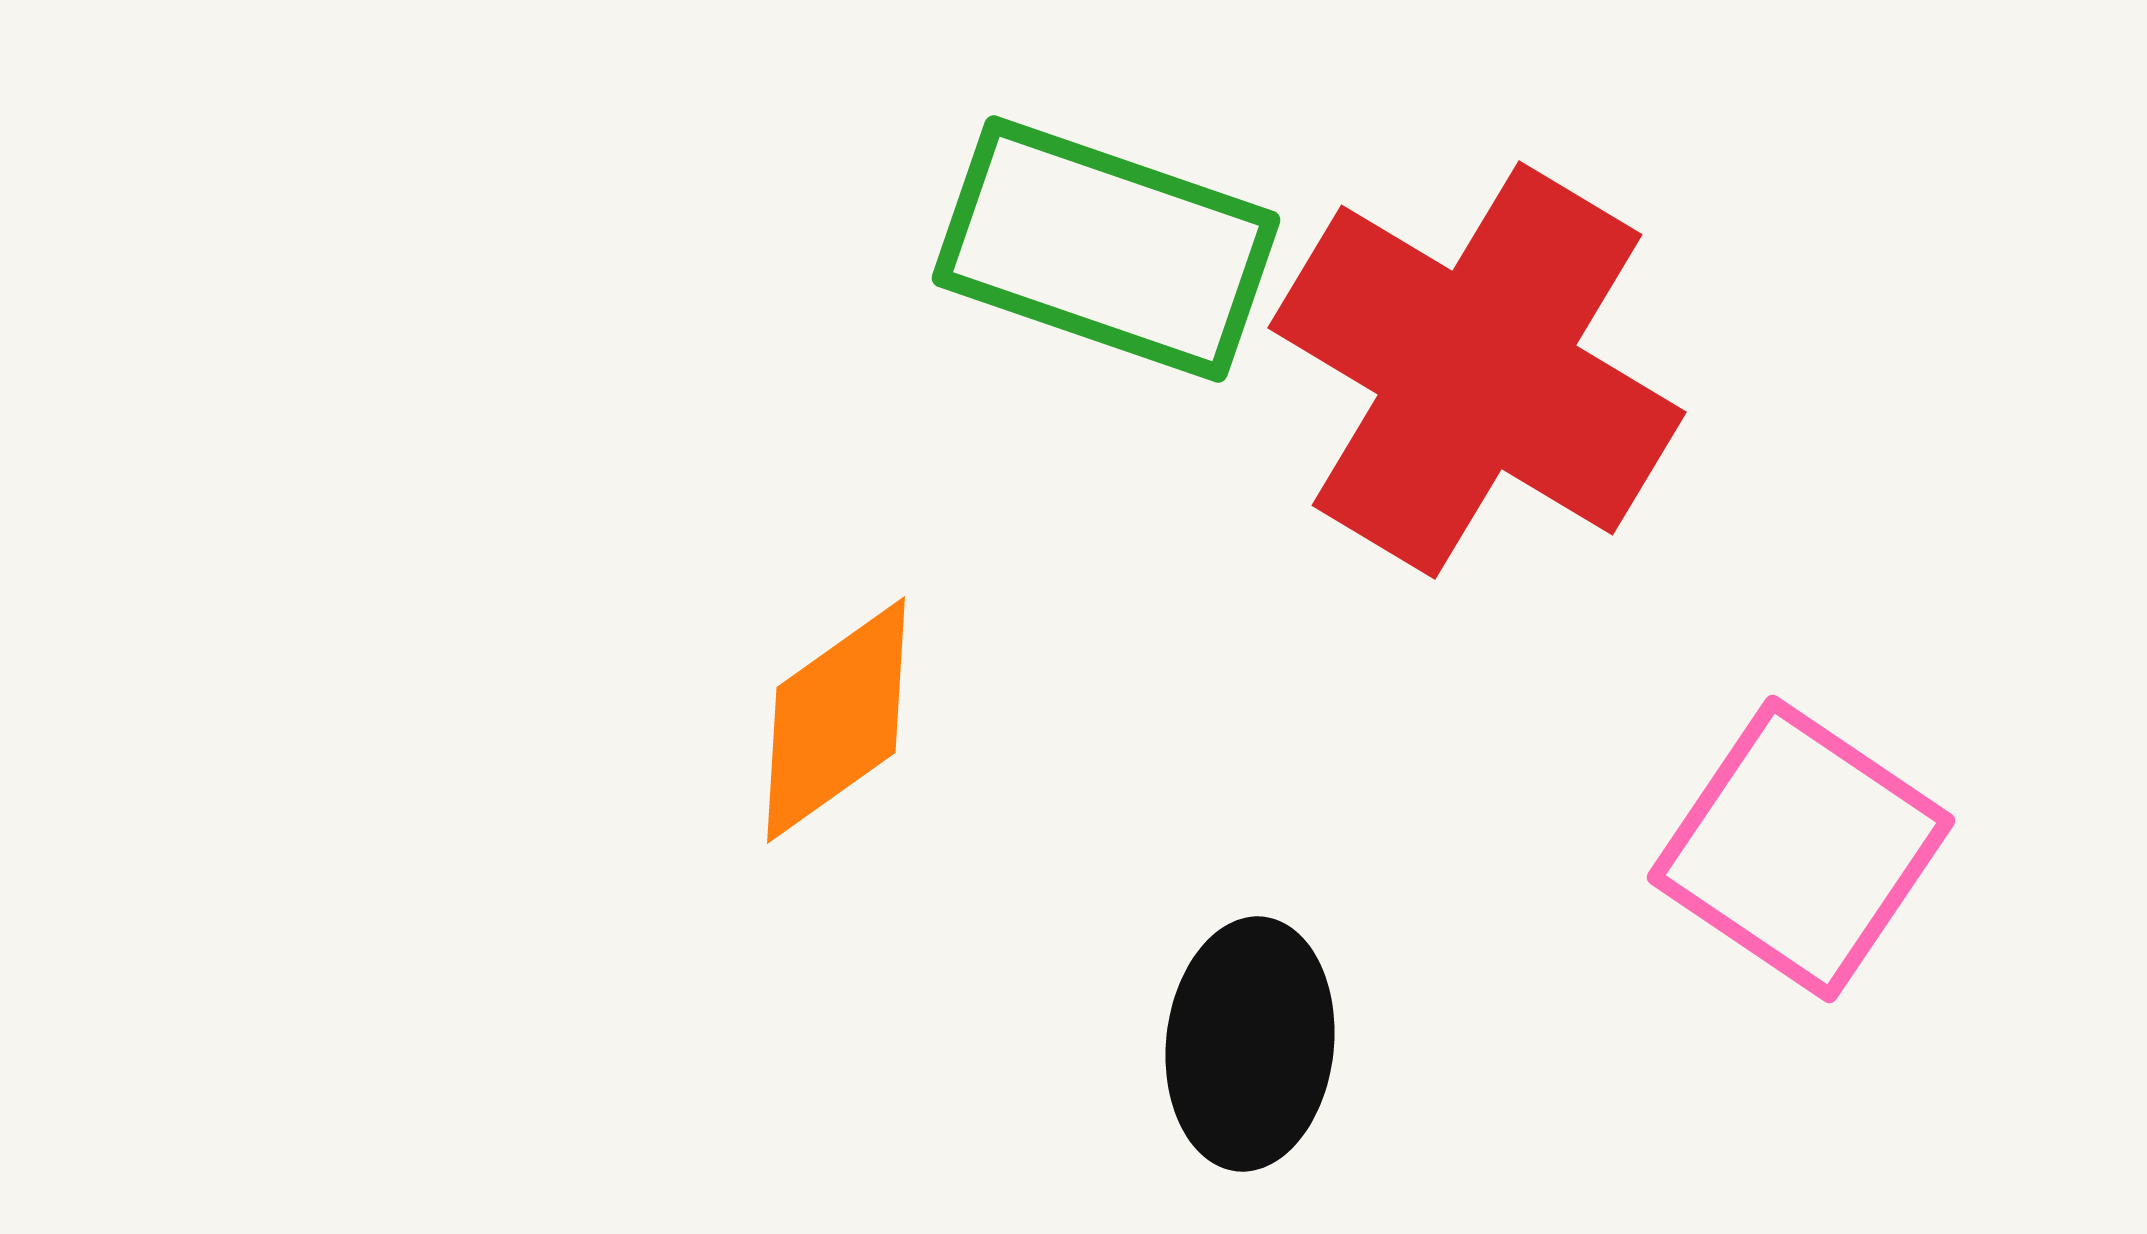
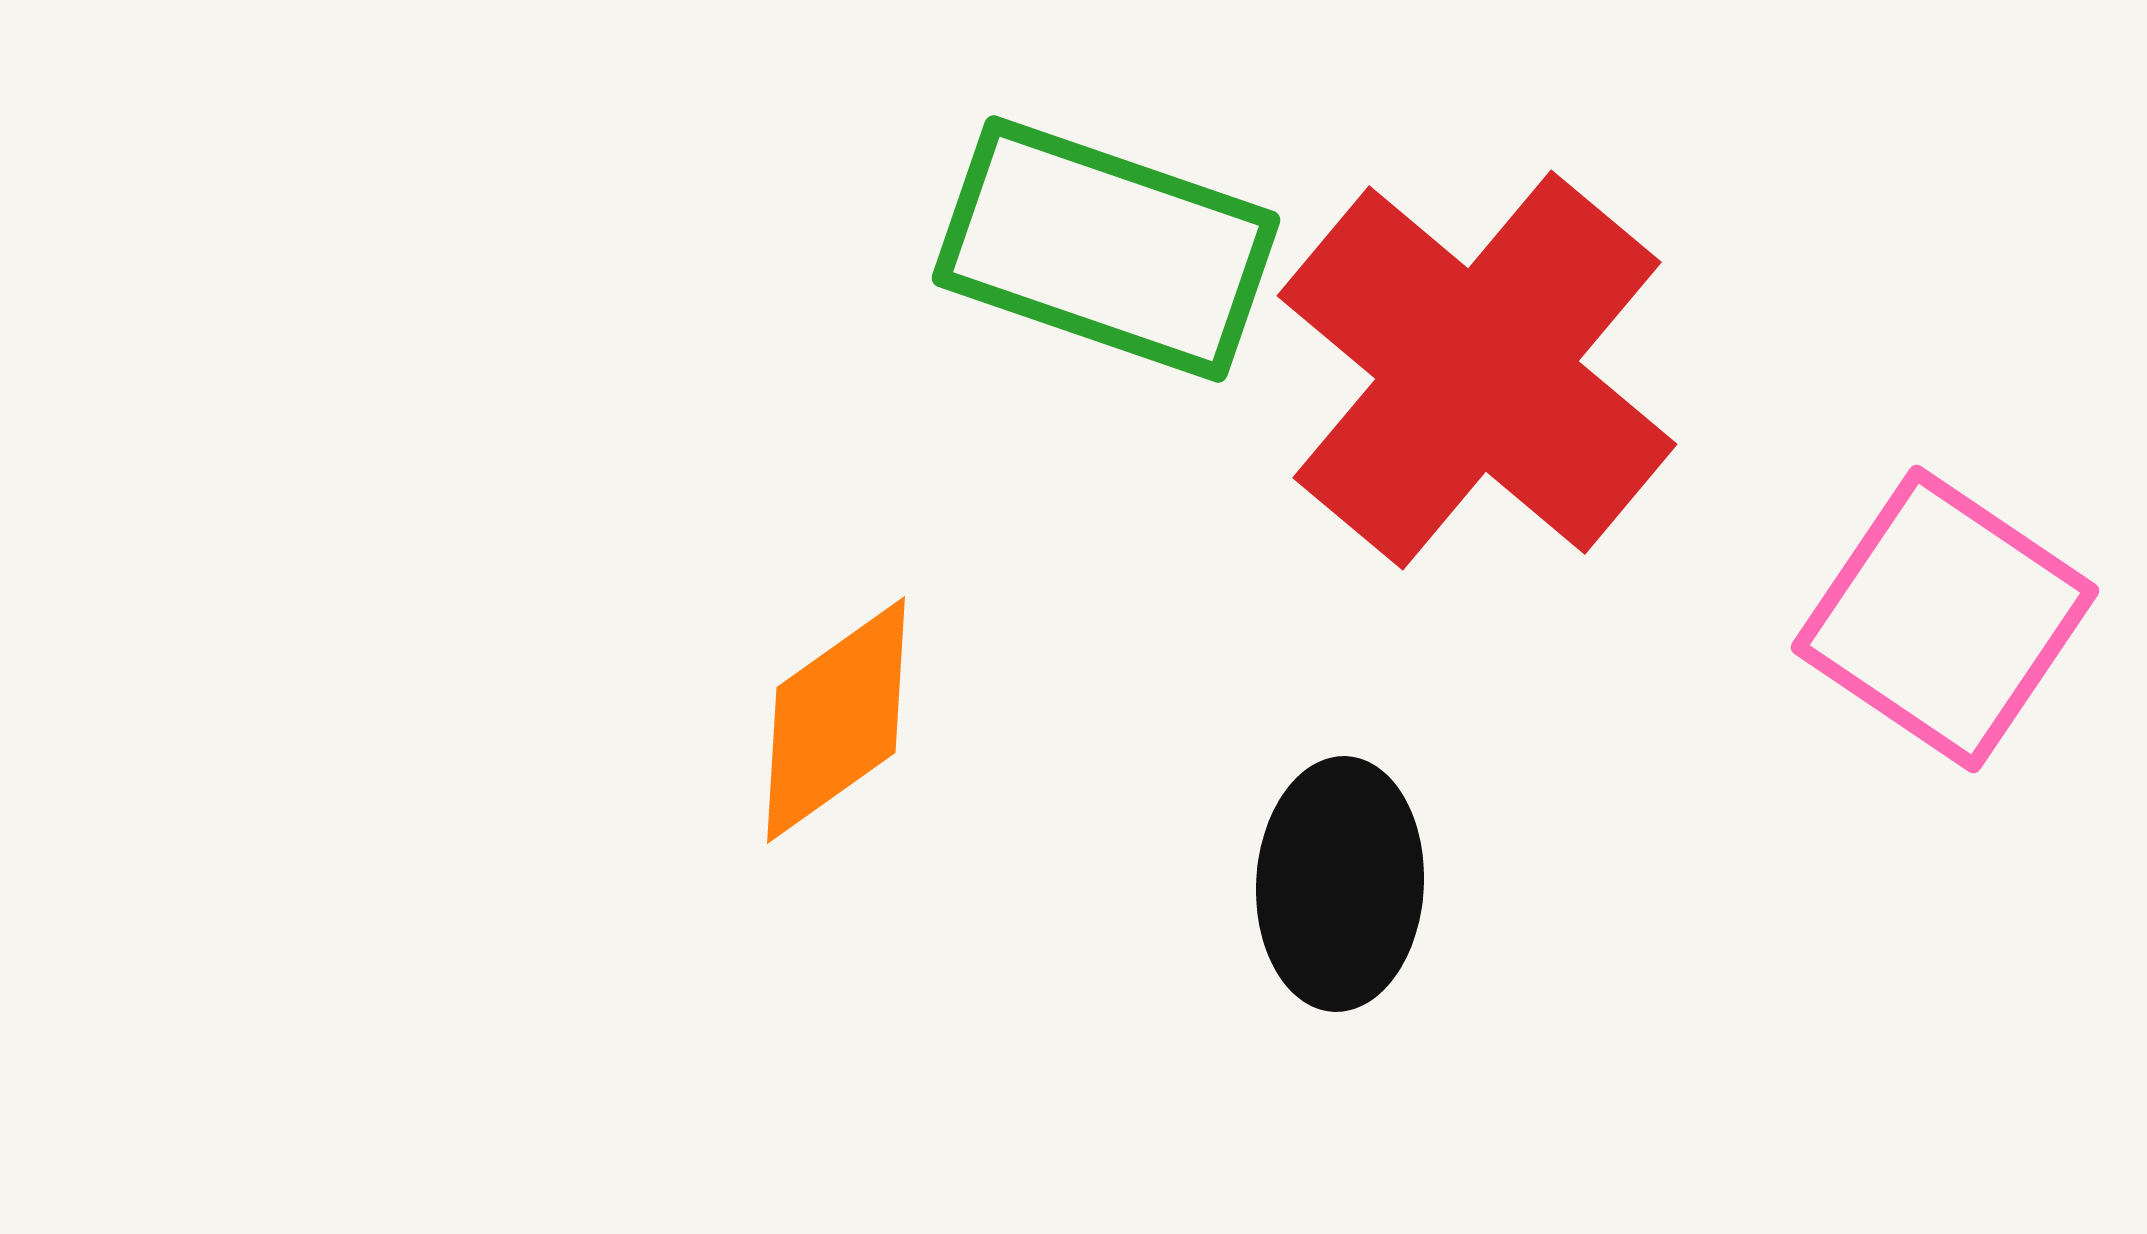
red cross: rotated 9 degrees clockwise
pink square: moved 144 px right, 230 px up
black ellipse: moved 90 px right, 160 px up; rotated 3 degrees counterclockwise
